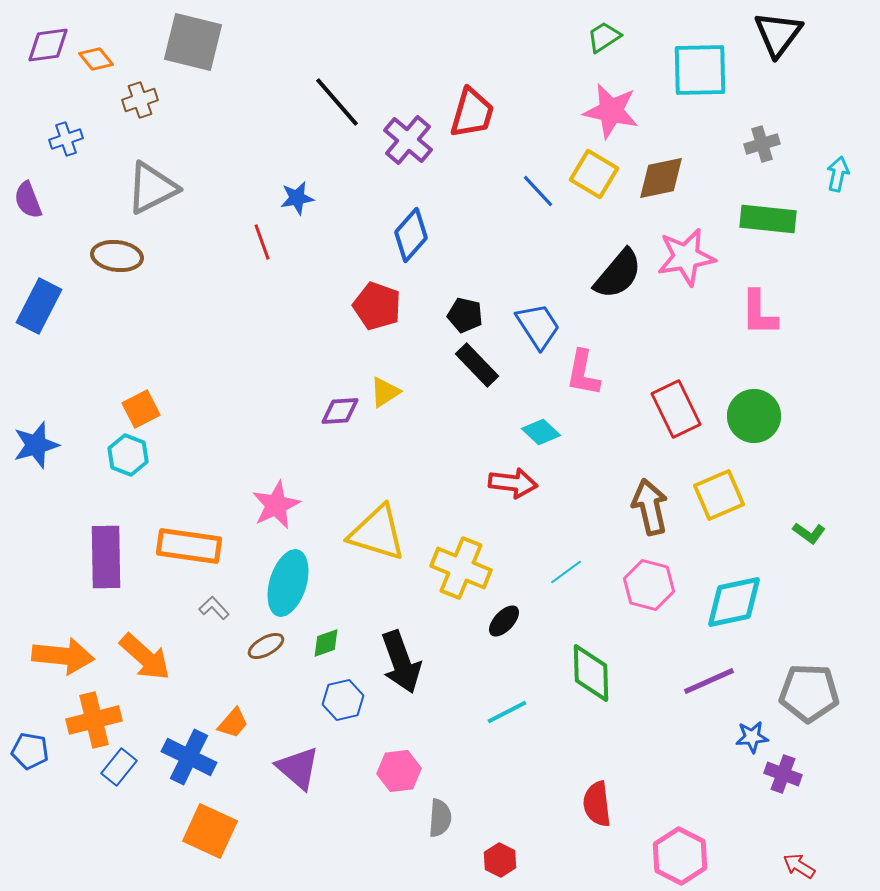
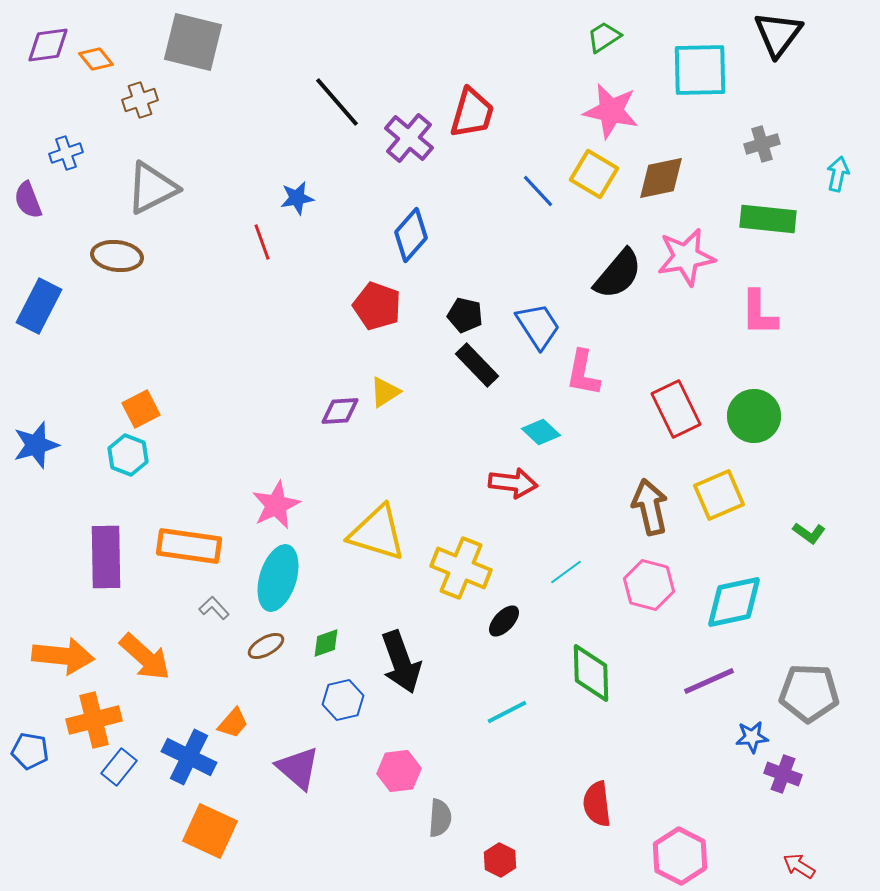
blue cross at (66, 139): moved 14 px down
purple cross at (408, 140): moved 1 px right, 2 px up
cyan ellipse at (288, 583): moved 10 px left, 5 px up
